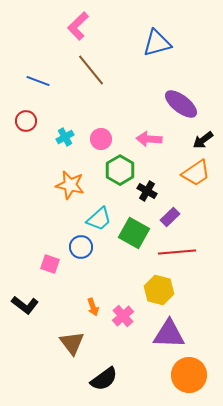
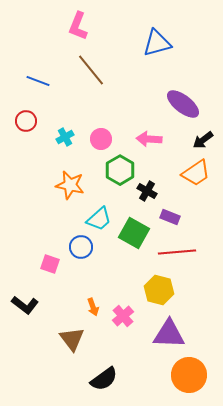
pink L-shape: rotated 24 degrees counterclockwise
purple ellipse: moved 2 px right
purple rectangle: rotated 66 degrees clockwise
brown triangle: moved 4 px up
